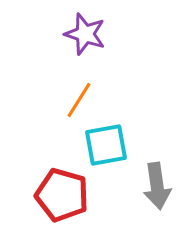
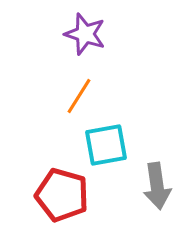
orange line: moved 4 px up
